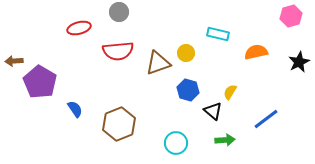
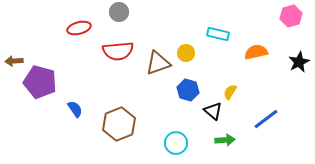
purple pentagon: rotated 16 degrees counterclockwise
